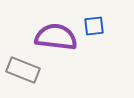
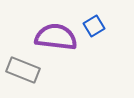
blue square: rotated 25 degrees counterclockwise
